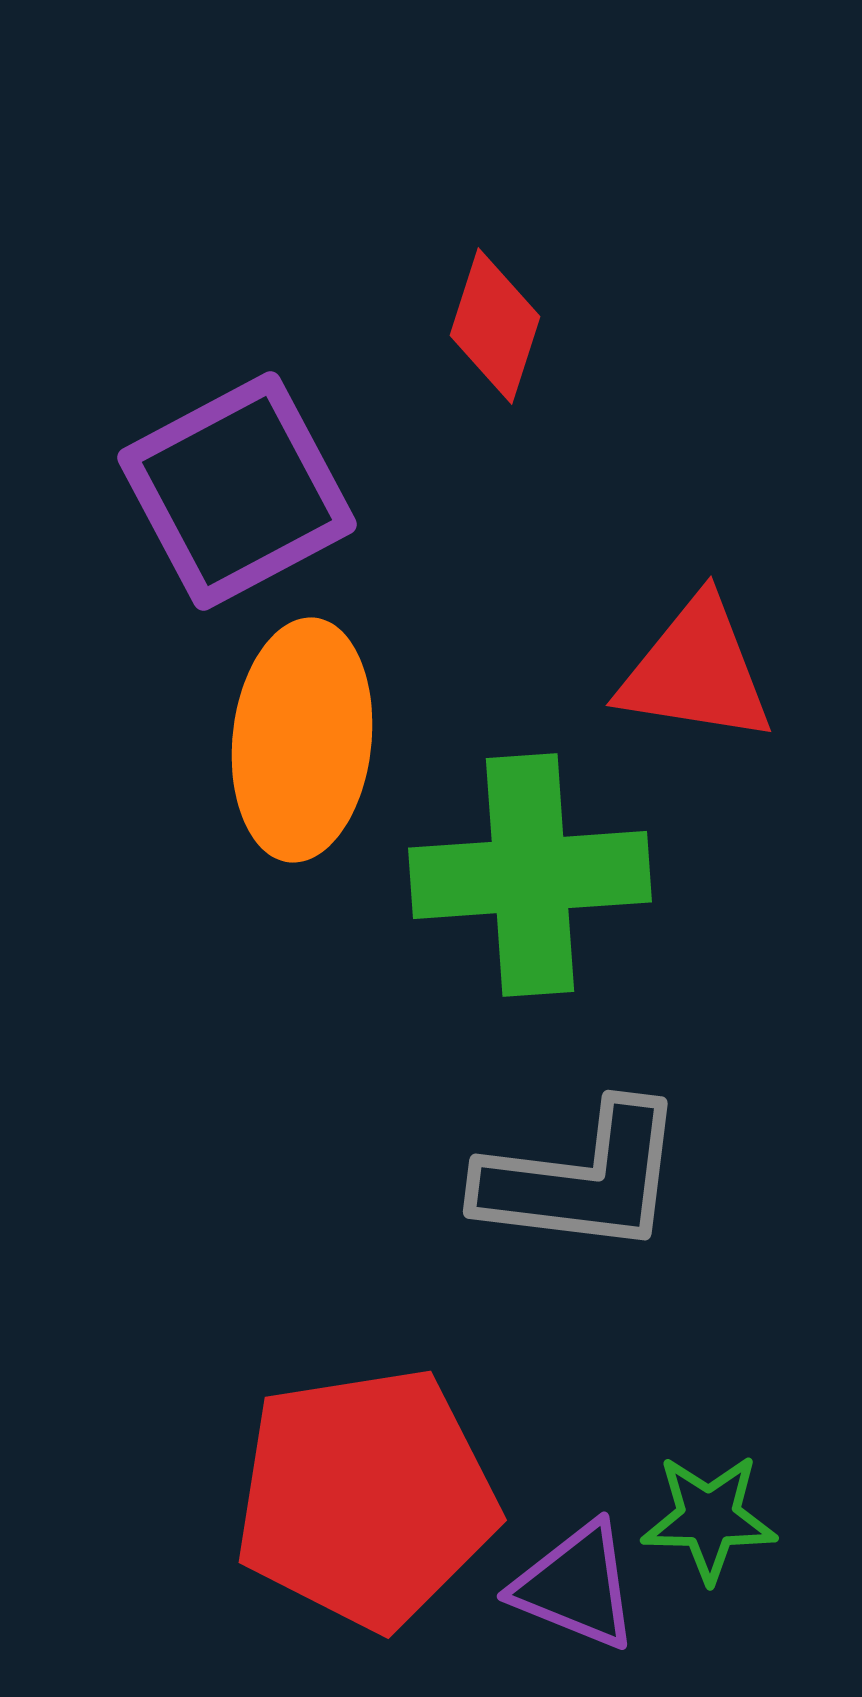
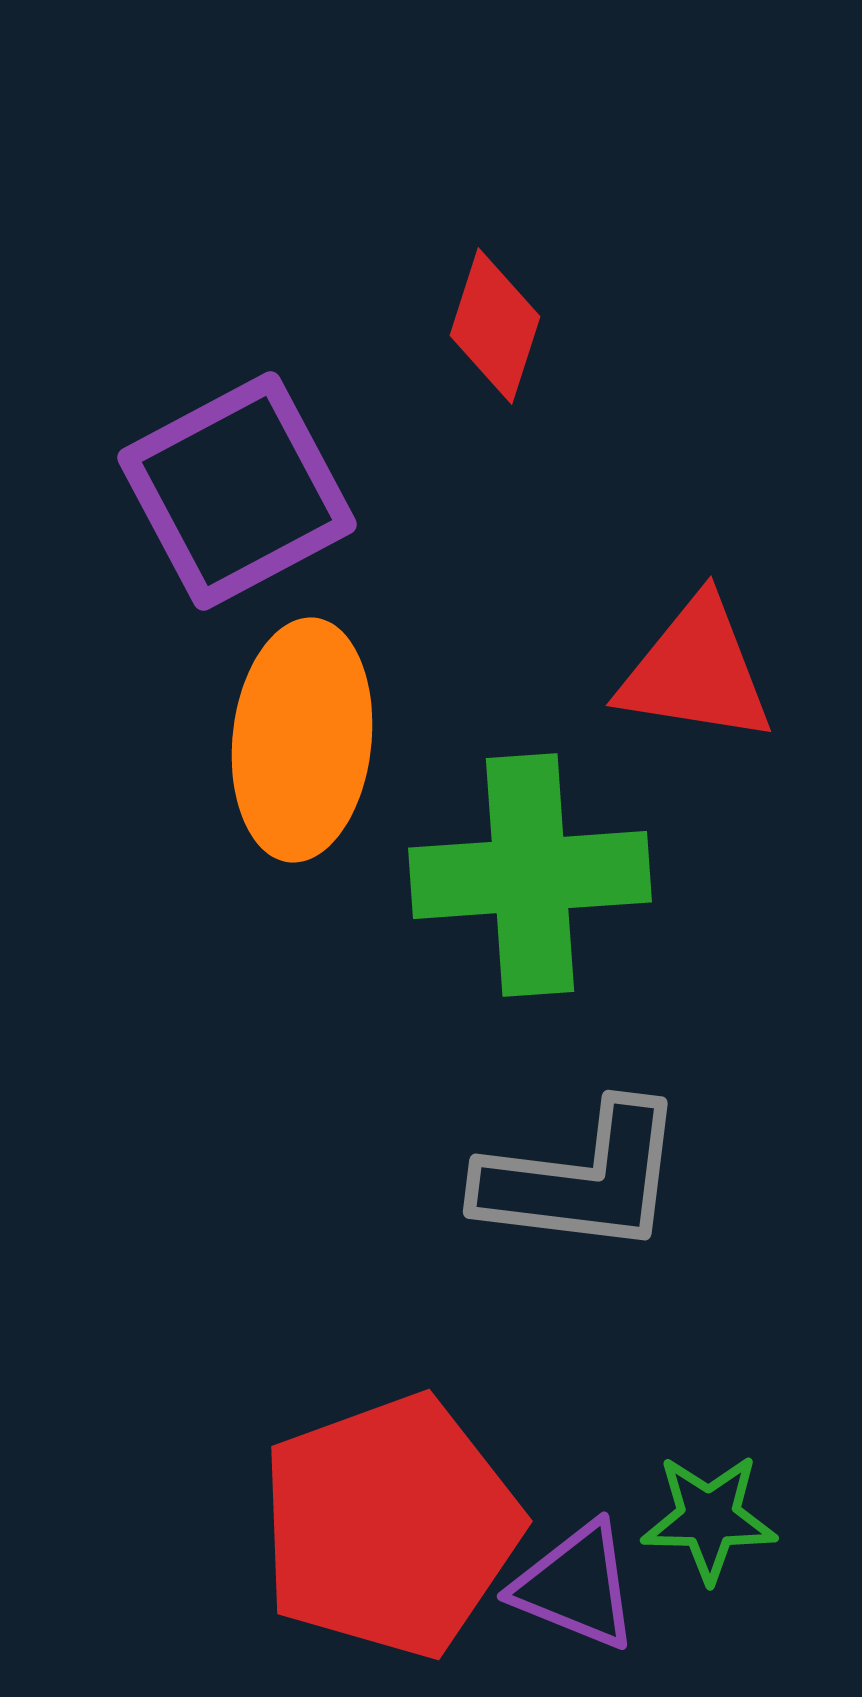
red pentagon: moved 24 px right, 28 px down; rotated 11 degrees counterclockwise
